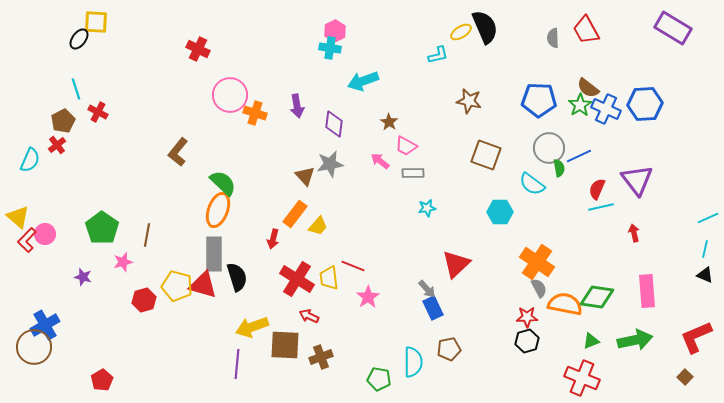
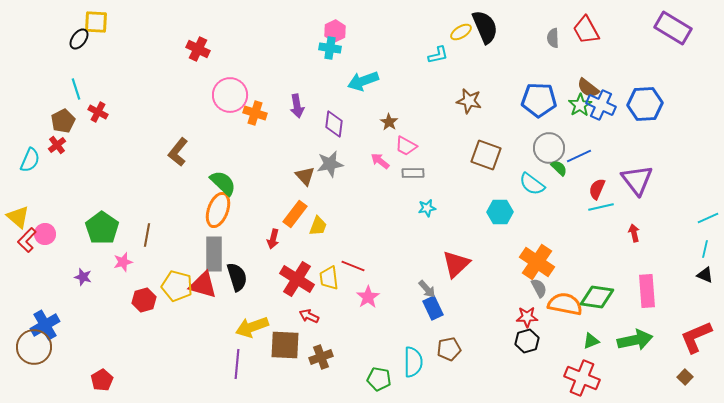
blue cross at (606, 109): moved 5 px left, 4 px up
green semicircle at (559, 168): rotated 36 degrees counterclockwise
yellow trapezoid at (318, 226): rotated 20 degrees counterclockwise
